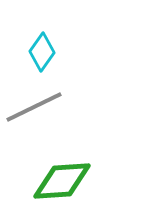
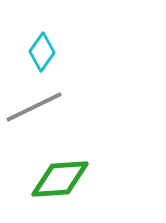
green diamond: moved 2 px left, 2 px up
